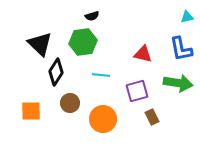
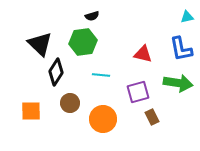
purple square: moved 1 px right, 1 px down
